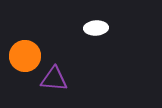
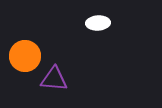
white ellipse: moved 2 px right, 5 px up
